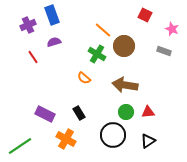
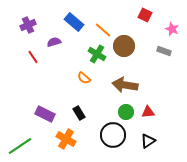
blue rectangle: moved 22 px right, 7 px down; rotated 30 degrees counterclockwise
